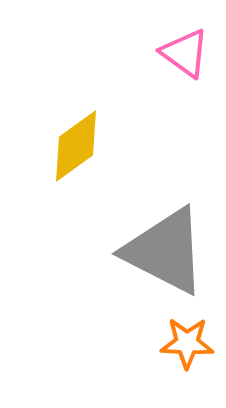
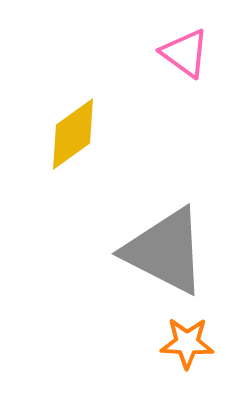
yellow diamond: moved 3 px left, 12 px up
